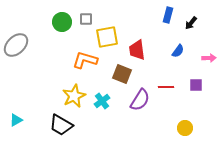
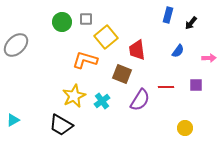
yellow square: moved 1 px left; rotated 30 degrees counterclockwise
cyan triangle: moved 3 px left
